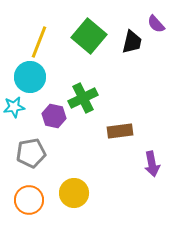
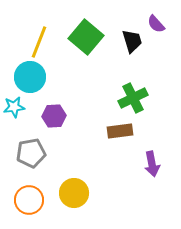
green square: moved 3 px left, 1 px down
black trapezoid: moved 1 px up; rotated 30 degrees counterclockwise
green cross: moved 50 px right
purple hexagon: rotated 15 degrees counterclockwise
